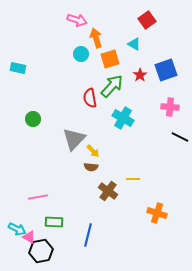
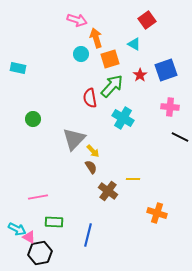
brown semicircle: rotated 128 degrees counterclockwise
black hexagon: moved 1 px left, 2 px down
